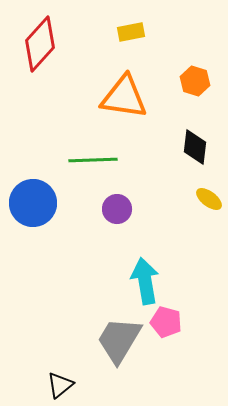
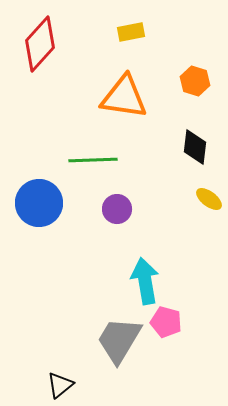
blue circle: moved 6 px right
